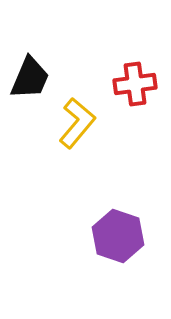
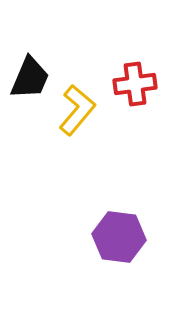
yellow L-shape: moved 13 px up
purple hexagon: moved 1 px right, 1 px down; rotated 12 degrees counterclockwise
